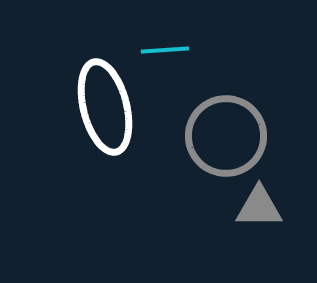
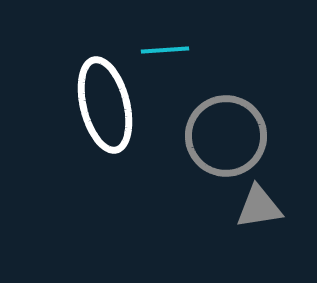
white ellipse: moved 2 px up
gray triangle: rotated 9 degrees counterclockwise
